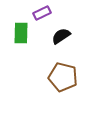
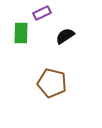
black semicircle: moved 4 px right
brown pentagon: moved 11 px left, 6 px down
